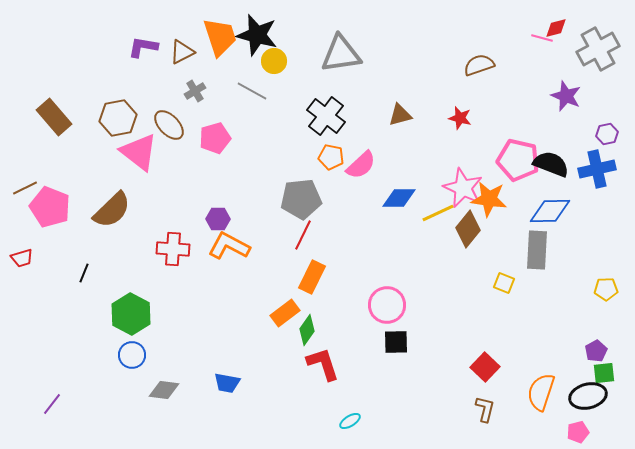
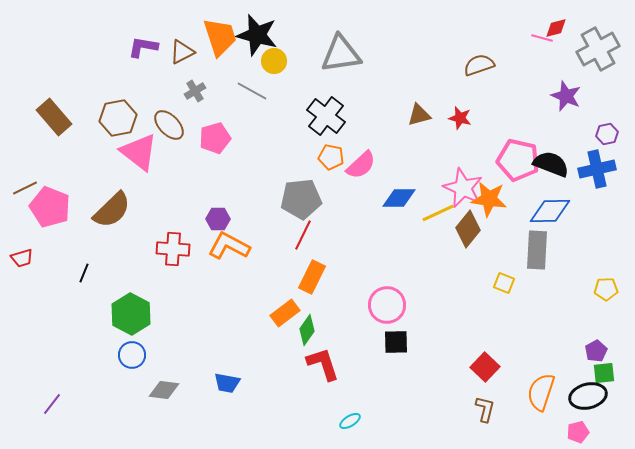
brown triangle at (400, 115): moved 19 px right
